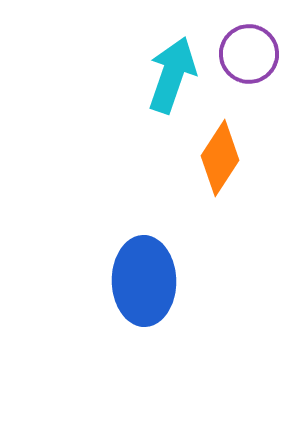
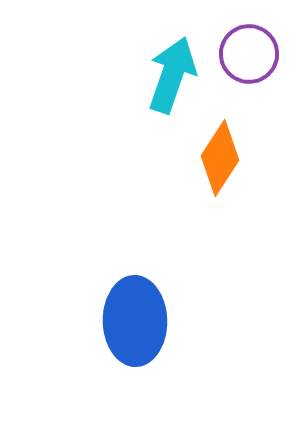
blue ellipse: moved 9 px left, 40 px down
